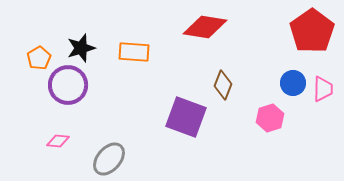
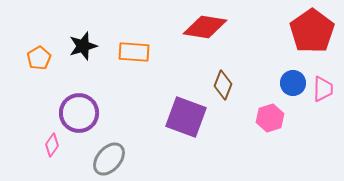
black star: moved 2 px right, 2 px up
purple circle: moved 11 px right, 28 px down
pink diamond: moved 6 px left, 4 px down; rotated 60 degrees counterclockwise
